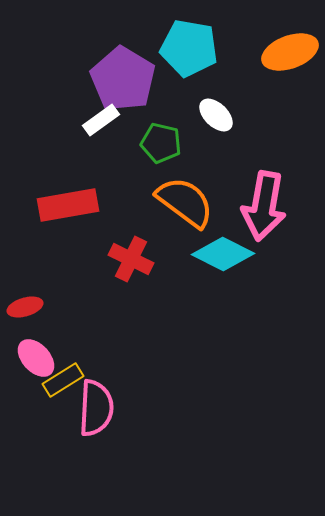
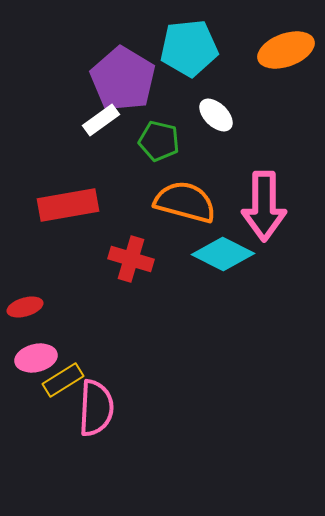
cyan pentagon: rotated 16 degrees counterclockwise
orange ellipse: moved 4 px left, 2 px up
green pentagon: moved 2 px left, 2 px up
orange semicircle: rotated 22 degrees counterclockwise
pink arrow: rotated 10 degrees counterclockwise
red cross: rotated 9 degrees counterclockwise
pink ellipse: rotated 60 degrees counterclockwise
